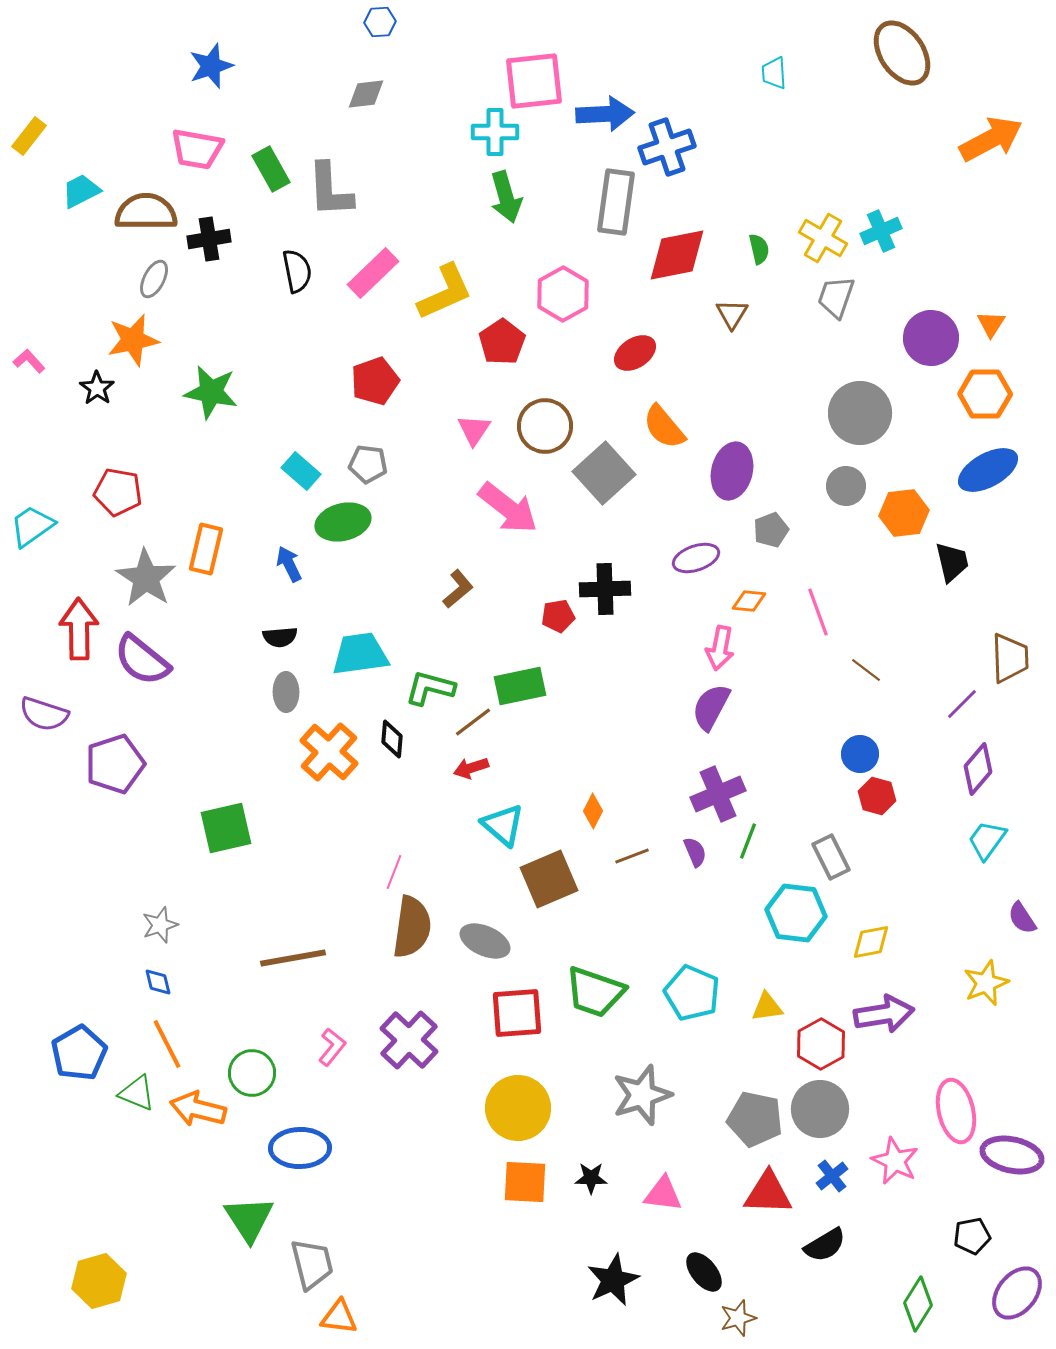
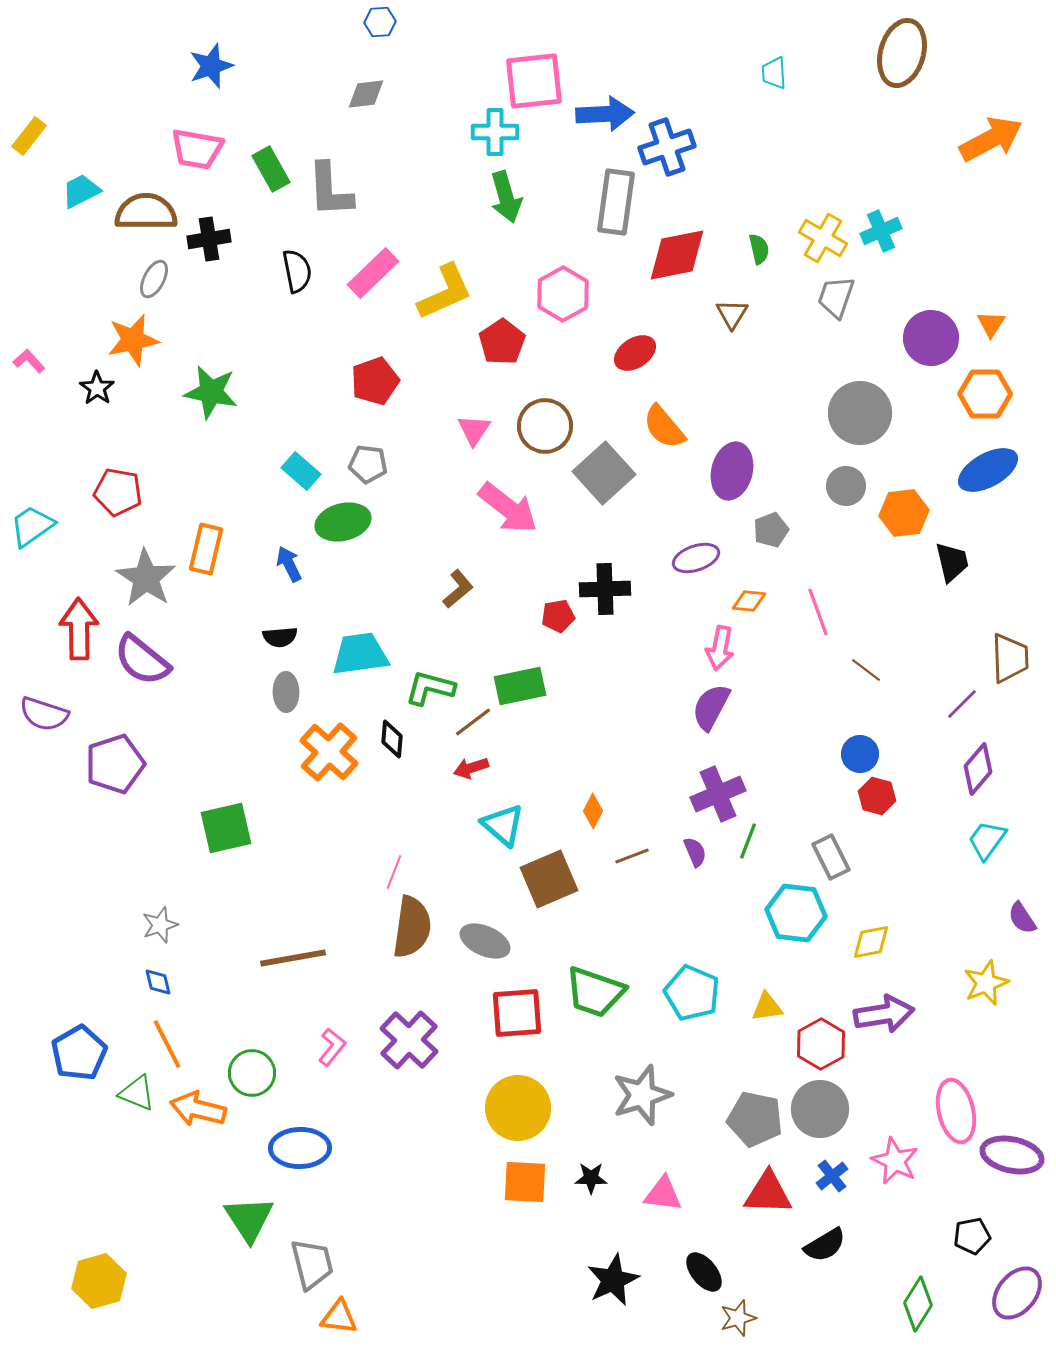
brown ellipse at (902, 53): rotated 50 degrees clockwise
